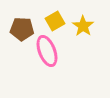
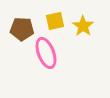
yellow square: rotated 18 degrees clockwise
pink ellipse: moved 1 px left, 2 px down
